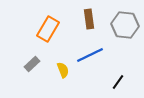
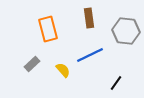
brown rectangle: moved 1 px up
gray hexagon: moved 1 px right, 6 px down
orange rectangle: rotated 45 degrees counterclockwise
yellow semicircle: rotated 21 degrees counterclockwise
black line: moved 2 px left, 1 px down
